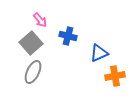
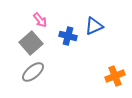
blue triangle: moved 5 px left, 27 px up
gray ellipse: rotated 25 degrees clockwise
orange cross: rotated 12 degrees counterclockwise
